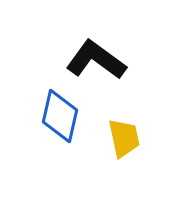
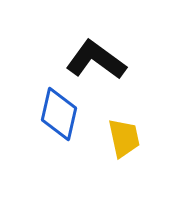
blue diamond: moved 1 px left, 2 px up
